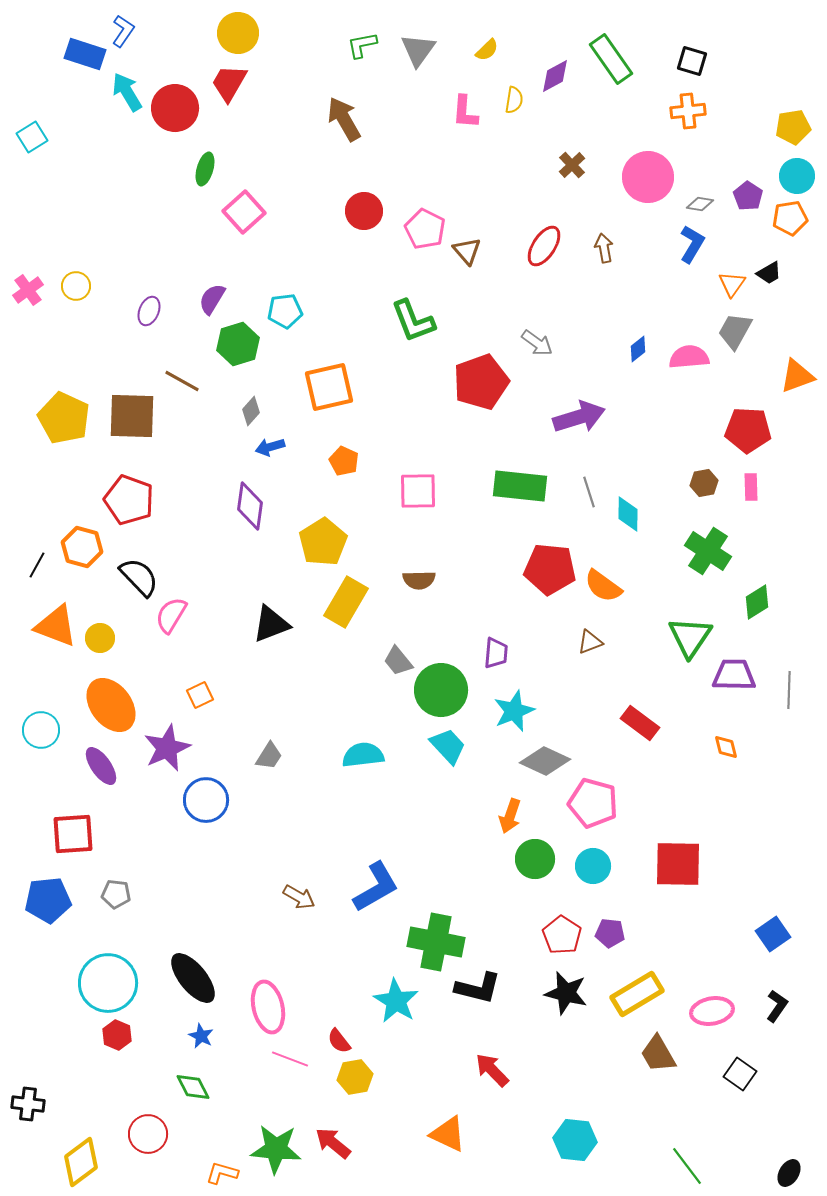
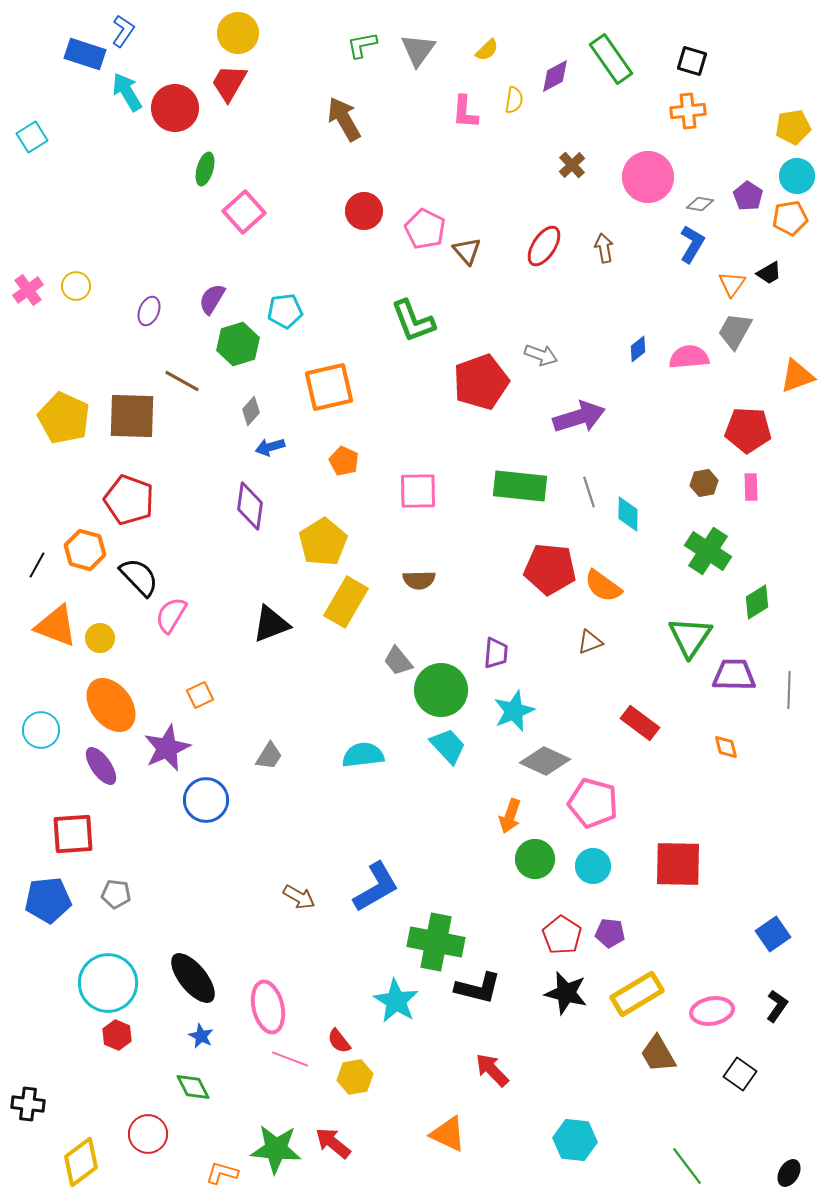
gray arrow at (537, 343): moved 4 px right, 12 px down; rotated 16 degrees counterclockwise
orange hexagon at (82, 547): moved 3 px right, 3 px down
